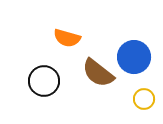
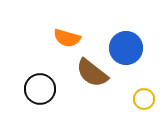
blue circle: moved 8 px left, 9 px up
brown semicircle: moved 6 px left
black circle: moved 4 px left, 8 px down
